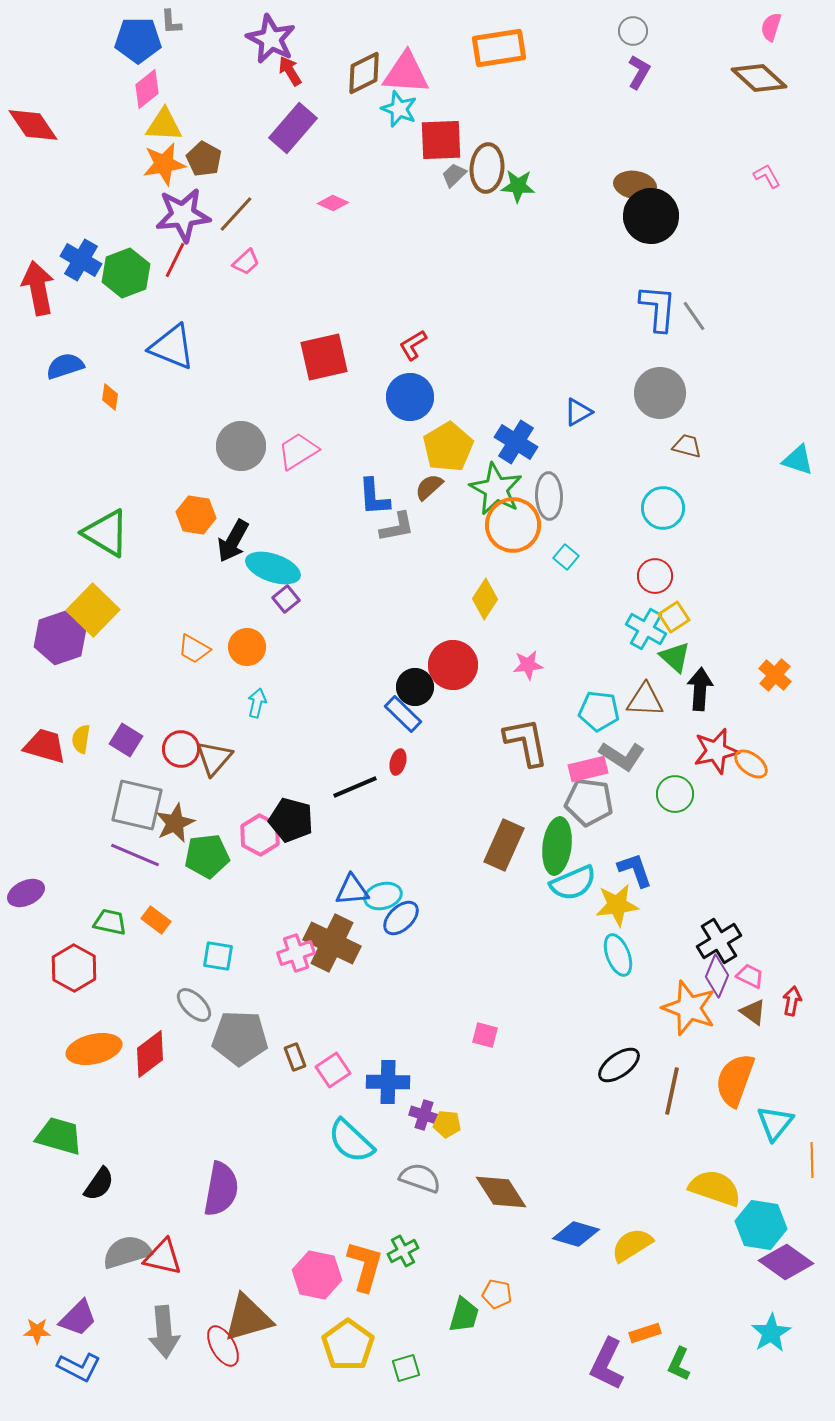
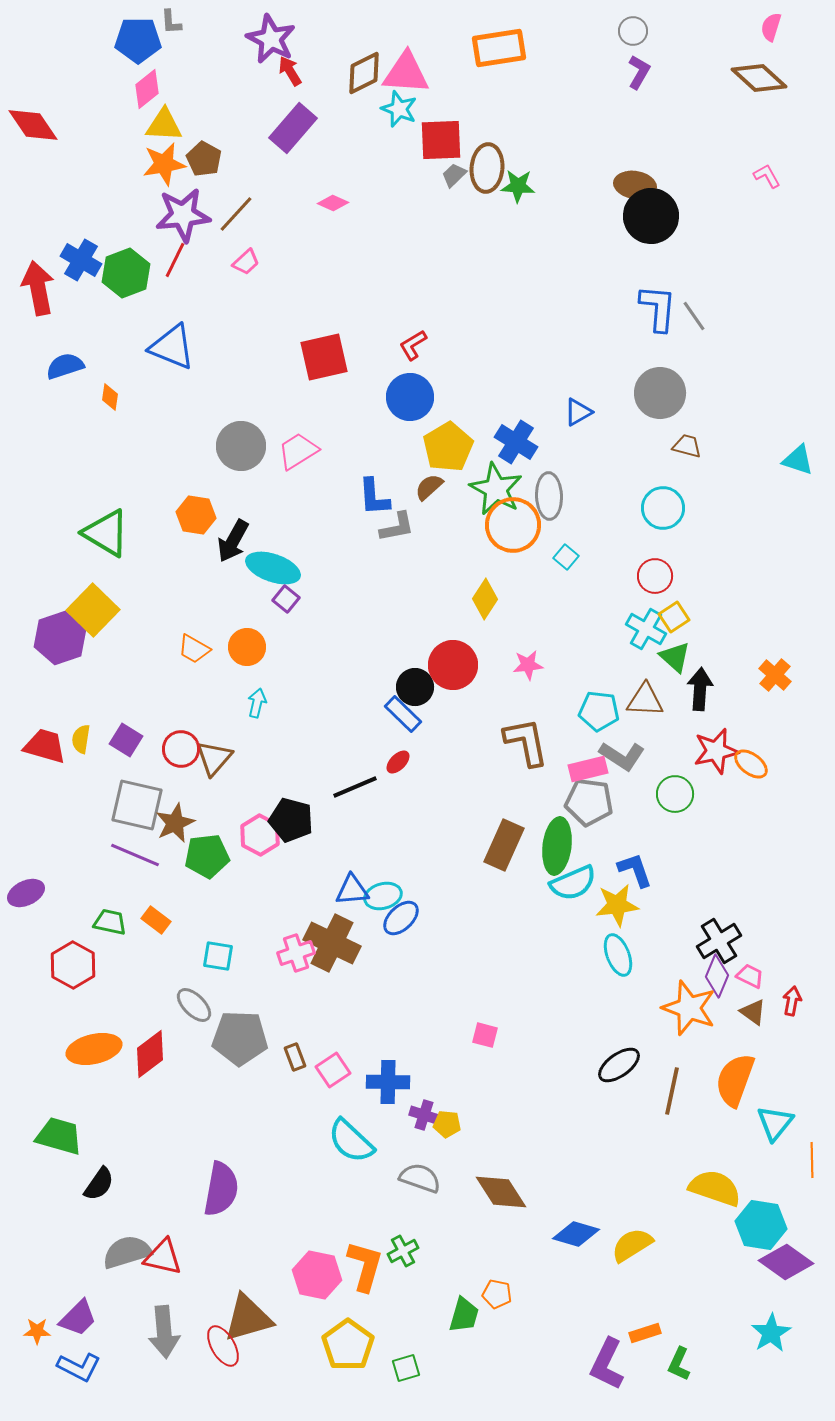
purple square at (286, 599): rotated 12 degrees counterclockwise
red ellipse at (398, 762): rotated 30 degrees clockwise
red hexagon at (74, 968): moved 1 px left, 3 px up
